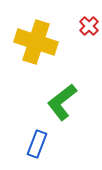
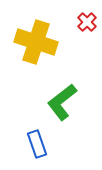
red cross: moved 2 px left, 4 px up
blue rectangle: rotated 40 degrees counterclockwise
